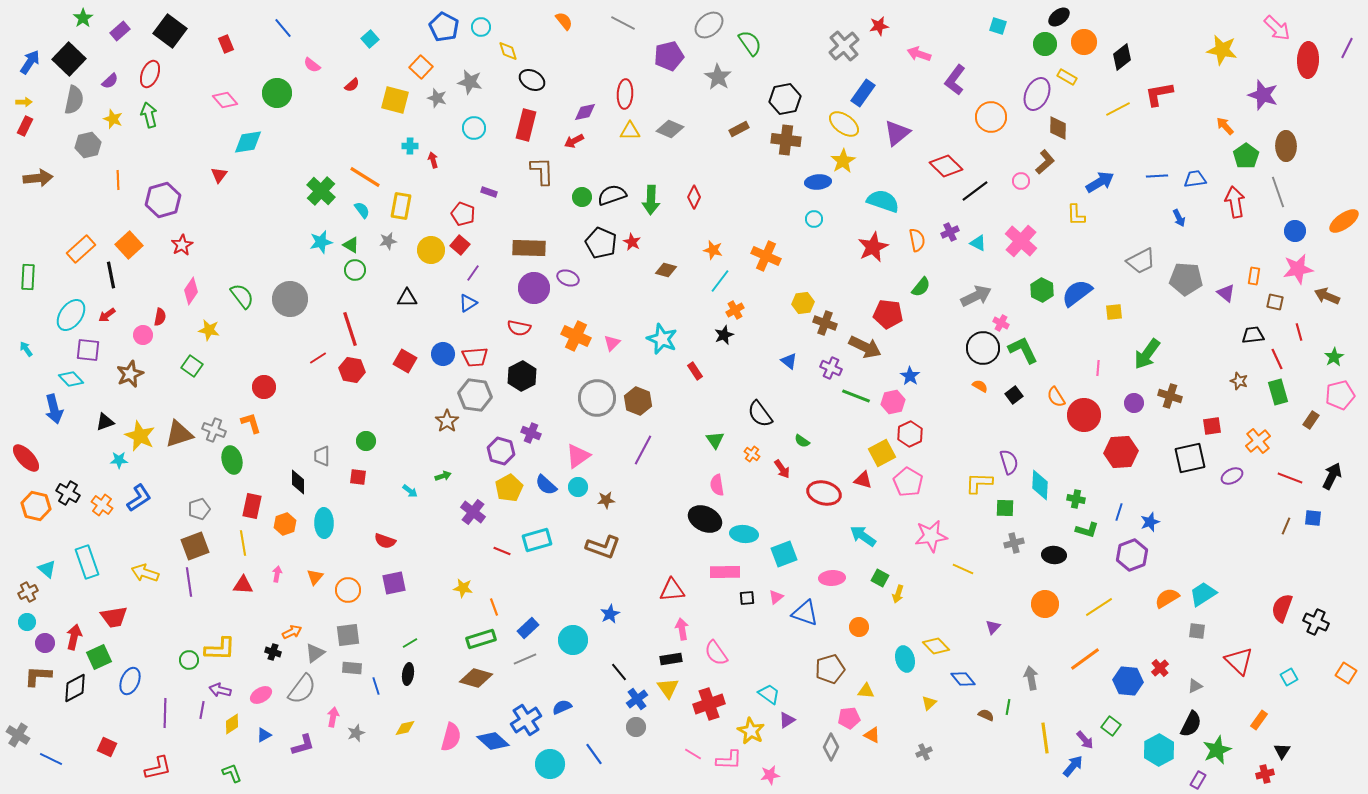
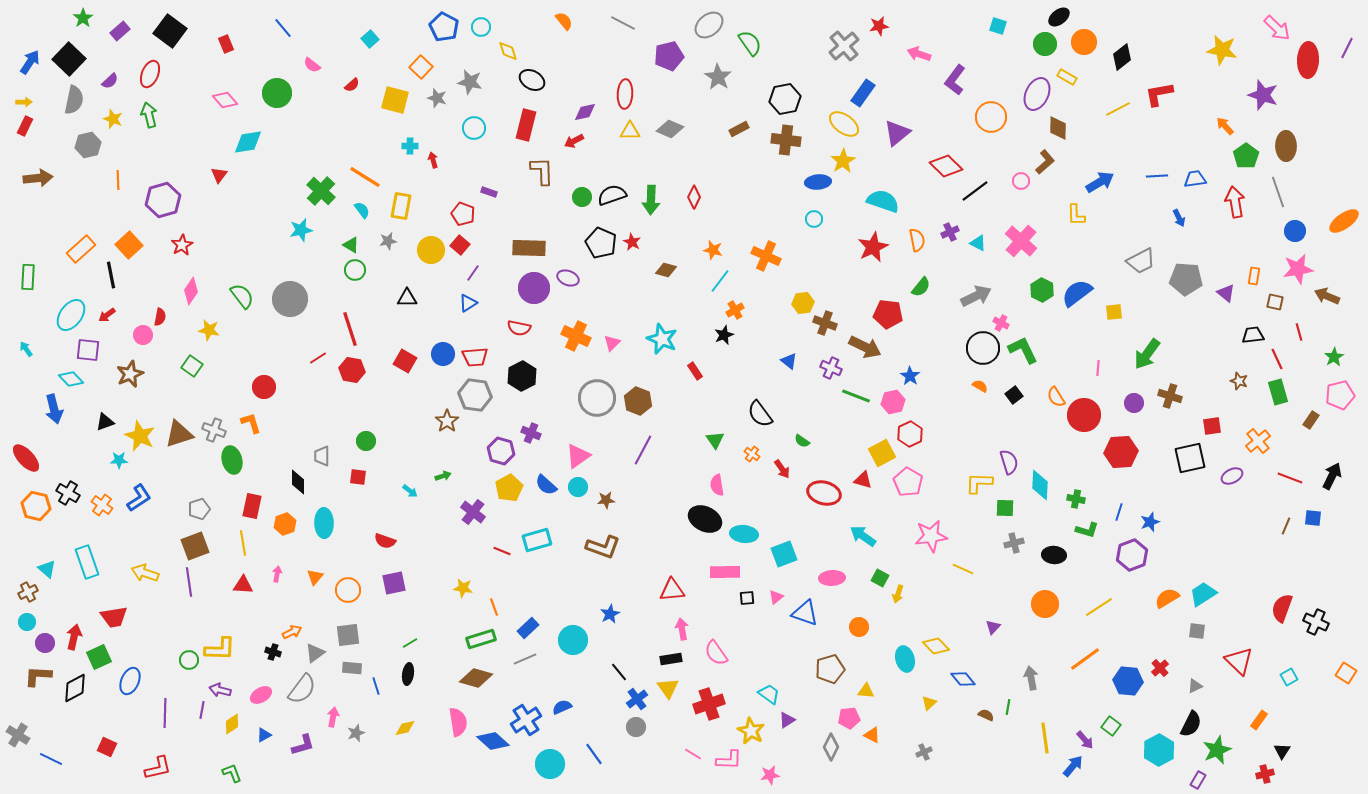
cyan star at (321, 242): moved 20 px left, 12 px up
pink semicircle at (451, 737): moved 7 px right, 15 px up; rotated 24 degrees counterclockwise
